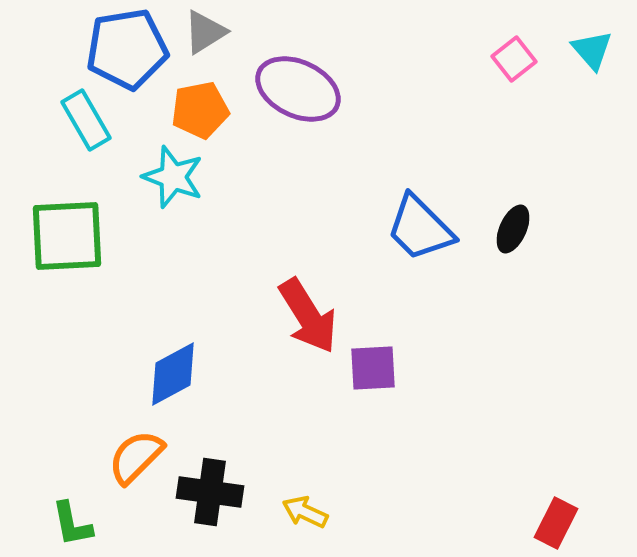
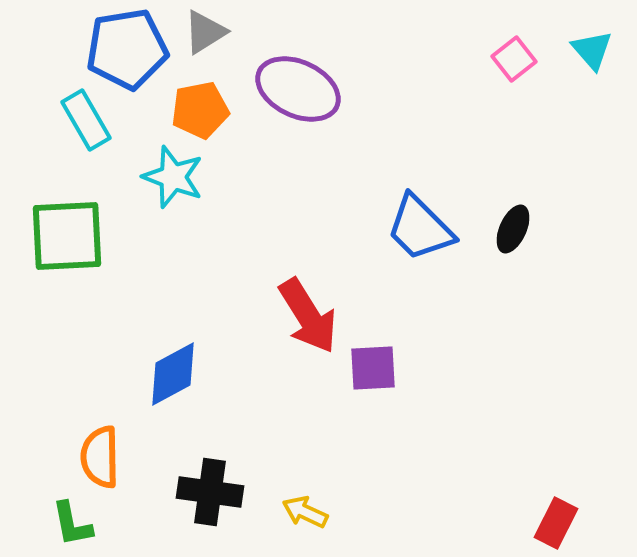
orange semicircle: moved 36 px left; rotated 46 degrees counterclockwise
